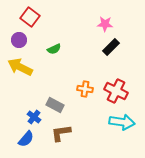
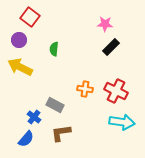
green semicircle: rotated 120 degrees clockwise
